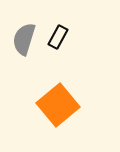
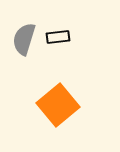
black rectangle: rotated 55 degrees clockwise
